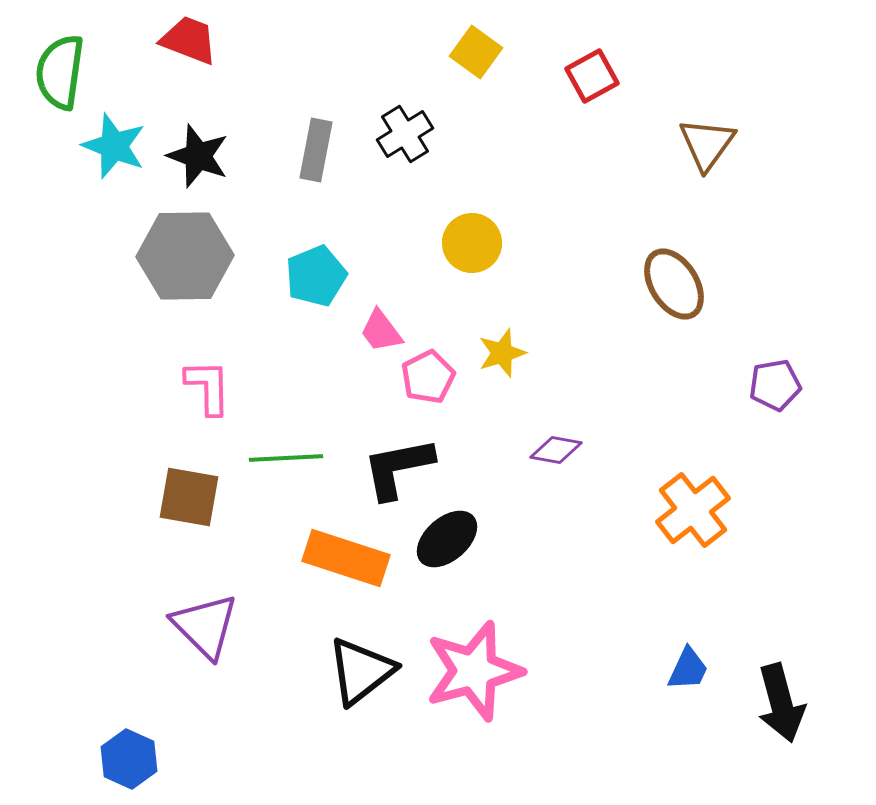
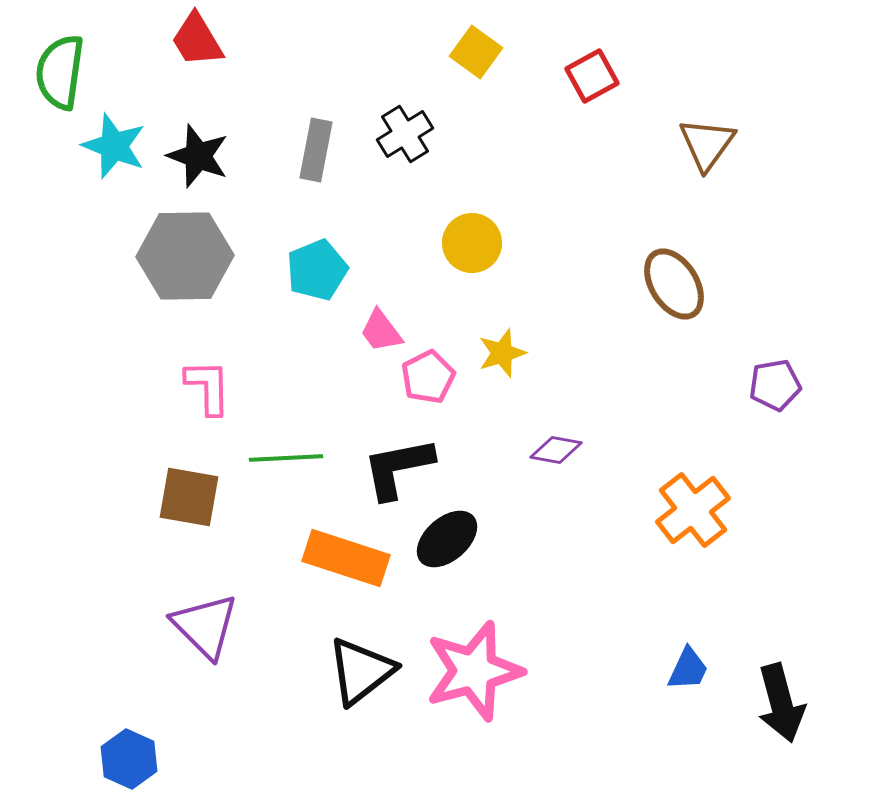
red trapezoid: moved 8 px right; rotated 142 degrees counterclockwise
cyan pentagon: moved 1 px right, 6 px up
